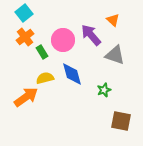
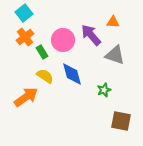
orange triangle: moved 2 px down; rotated 40 degrees counterclockwise
yellow semicircle: moved 2 px up; rotated 48 degrees clockwise
